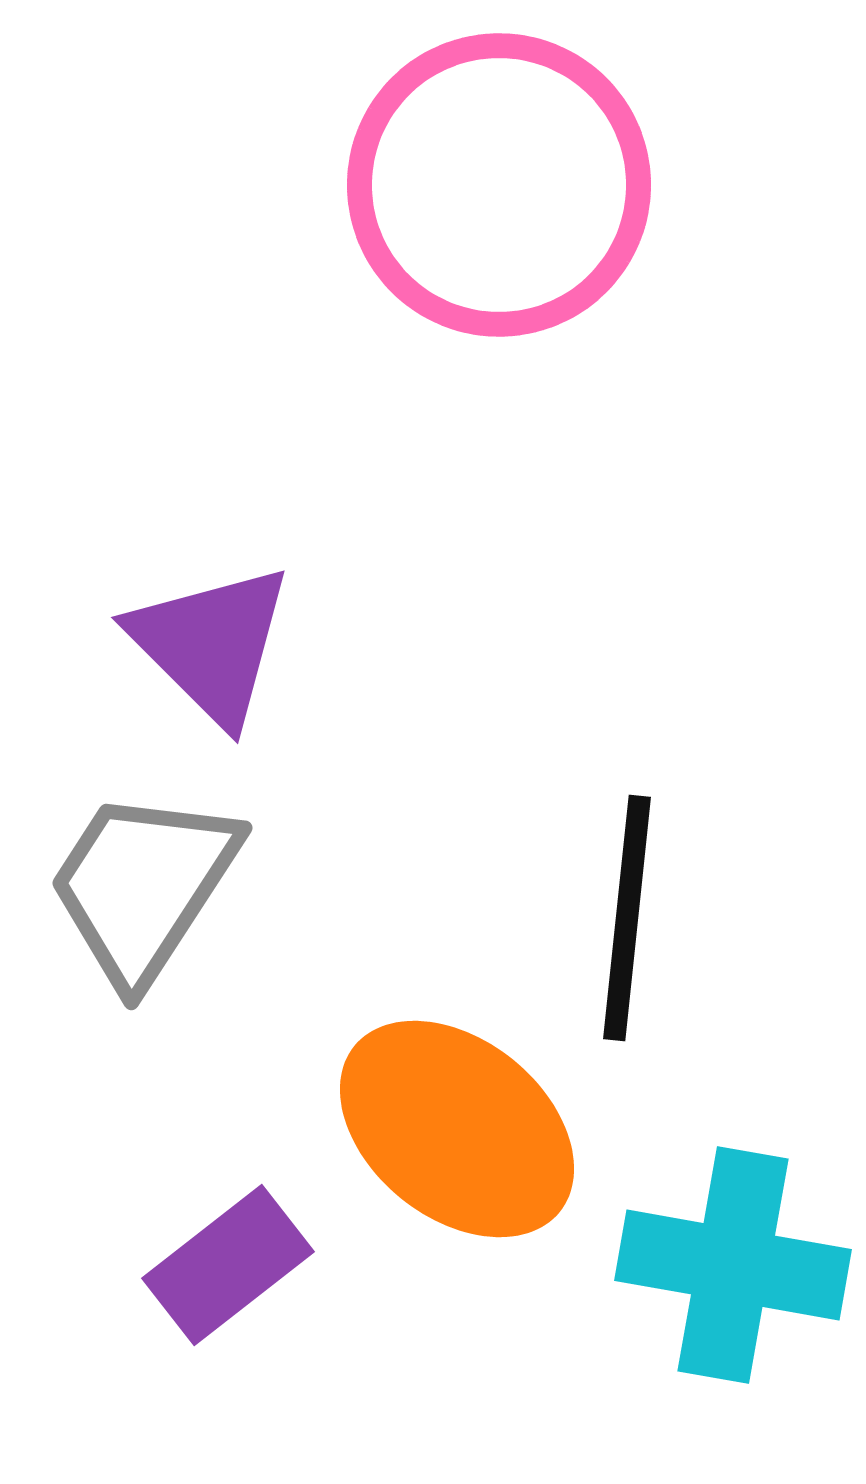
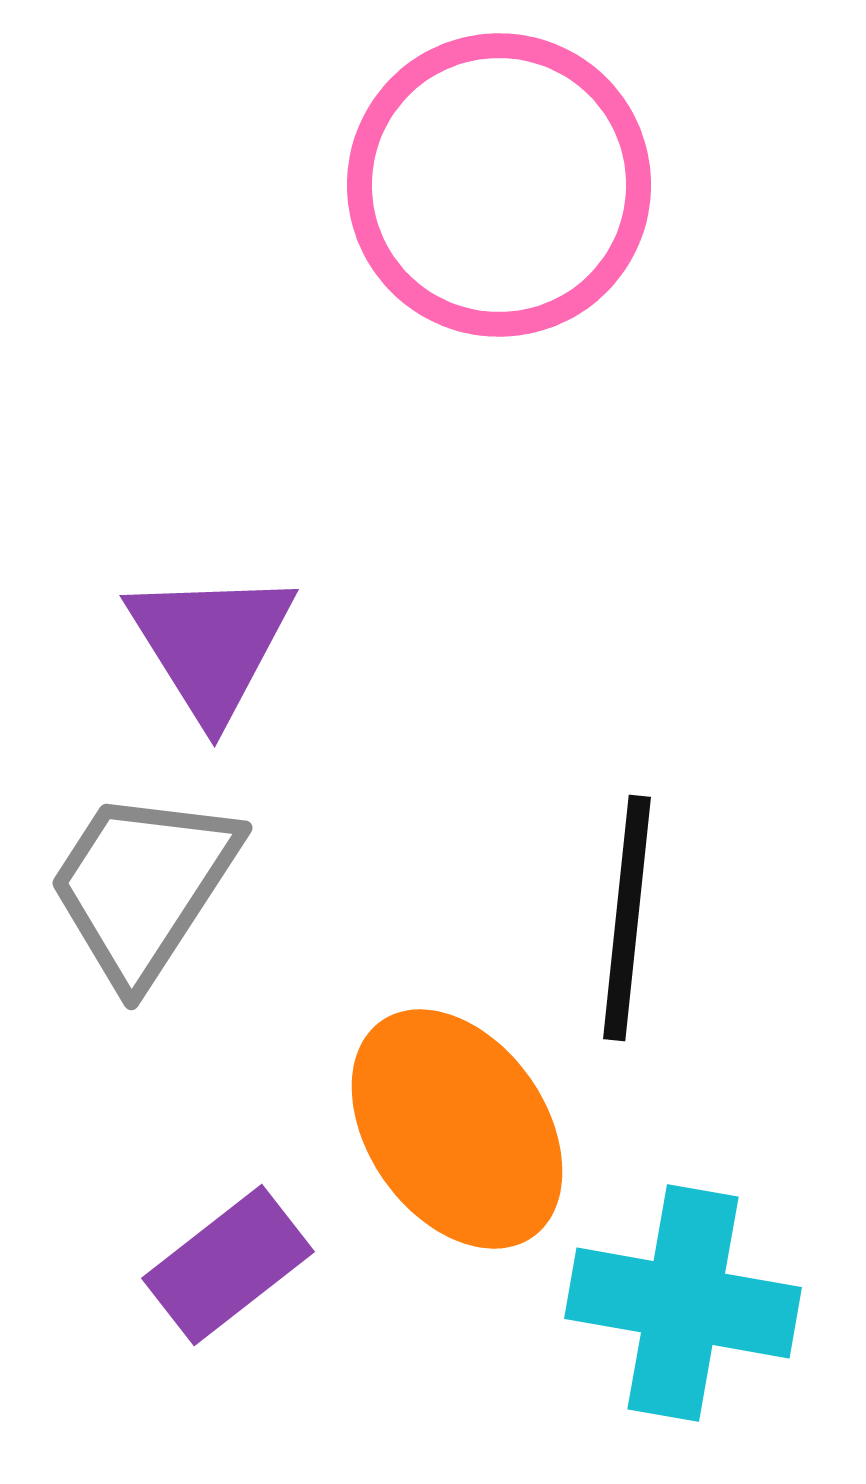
purple triangle: rotated 13 degrees clockwise
orange ellipse: rotated 16 degrees clockwise
cyan cross: moved 50 px left, 38 px down
